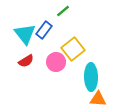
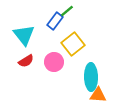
green line: moved 4 px right
blue rectangle: moved 11 px right, 9 px up
cyan triangle: moved 1 px left, 1 px down
yellow square: moved 5 px up
pink circle: moved 2 px left
orange triangle: moved 4 px up
